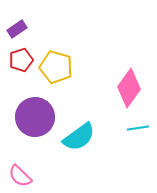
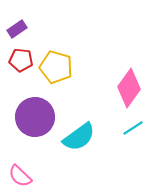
red pentagon: rotated 25 degrees clockwise
cyan line: moved 5 px left; rotated 25 degrees counterclockwise
